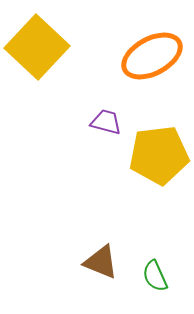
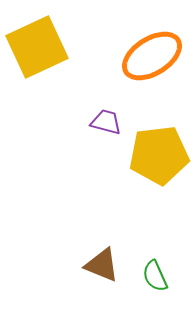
yellow square: rotated 22 degrees clockwise
orange ellipse: rotated 4 degrees counterclockwise
brown triangle: moved 1 px right, 3 px down
